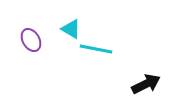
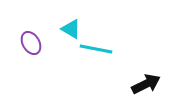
purple ellipse: moved 3 px down
